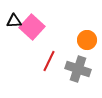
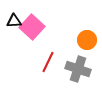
red line: moved 1 px left, 1 px down
